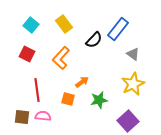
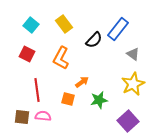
orange L-shape: rotated 15 degrees counterclockwise
